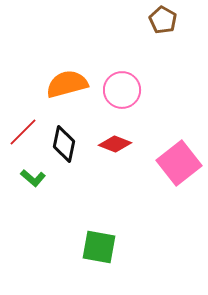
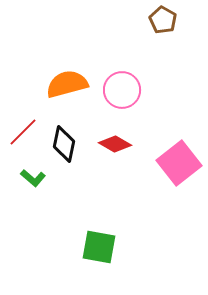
red diamond: rotated 8 degrees clockwise
